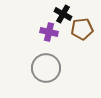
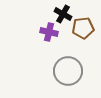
brown pentagon: moved 1 px right, 1 px up
gray circle: moved 22 px right, 3 px down
